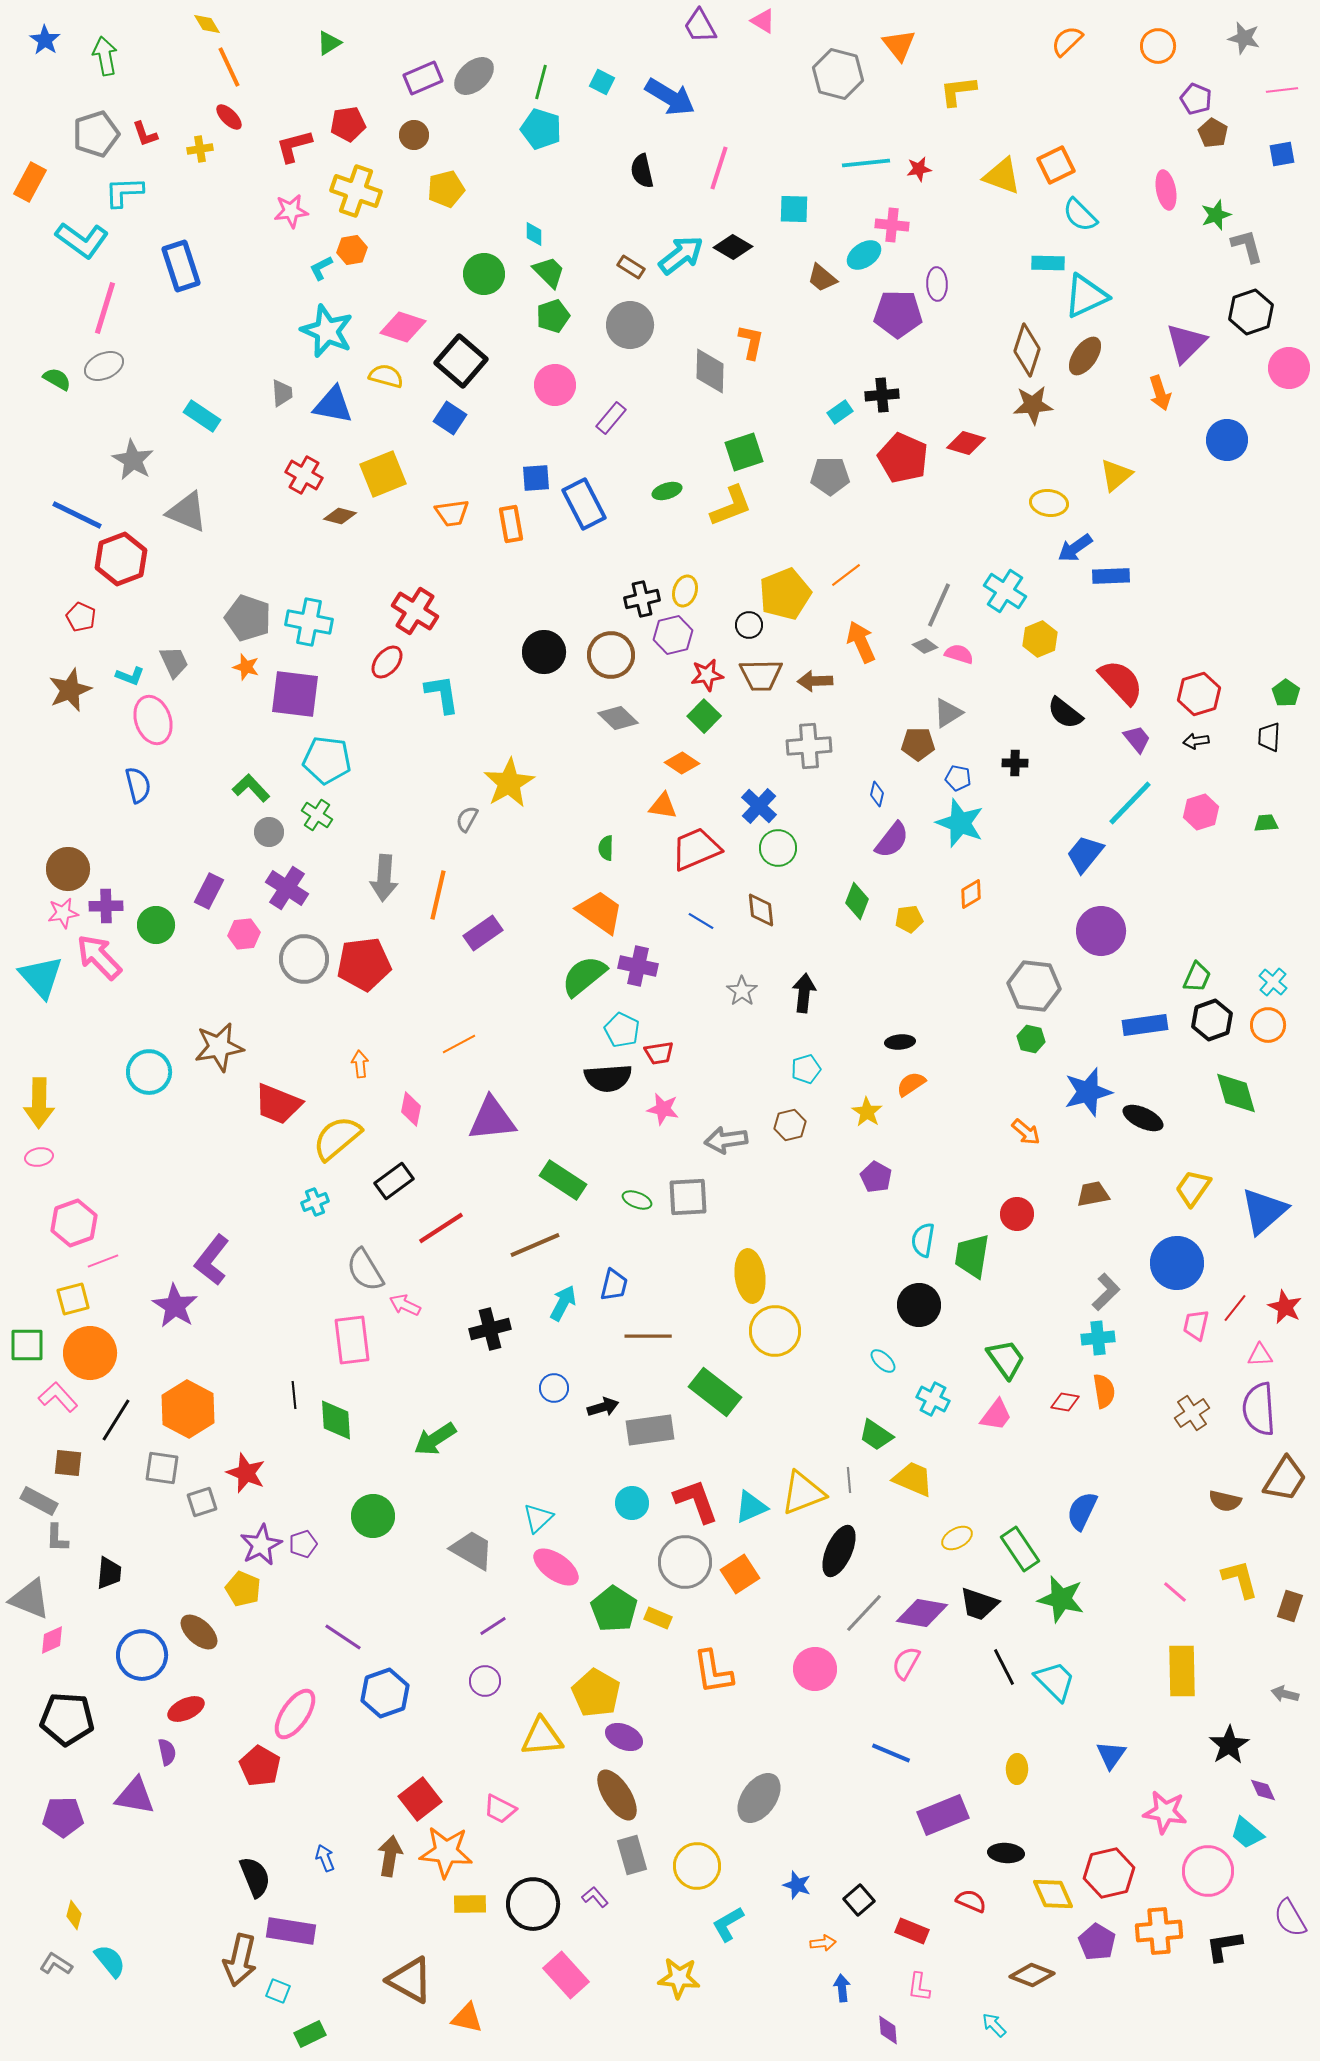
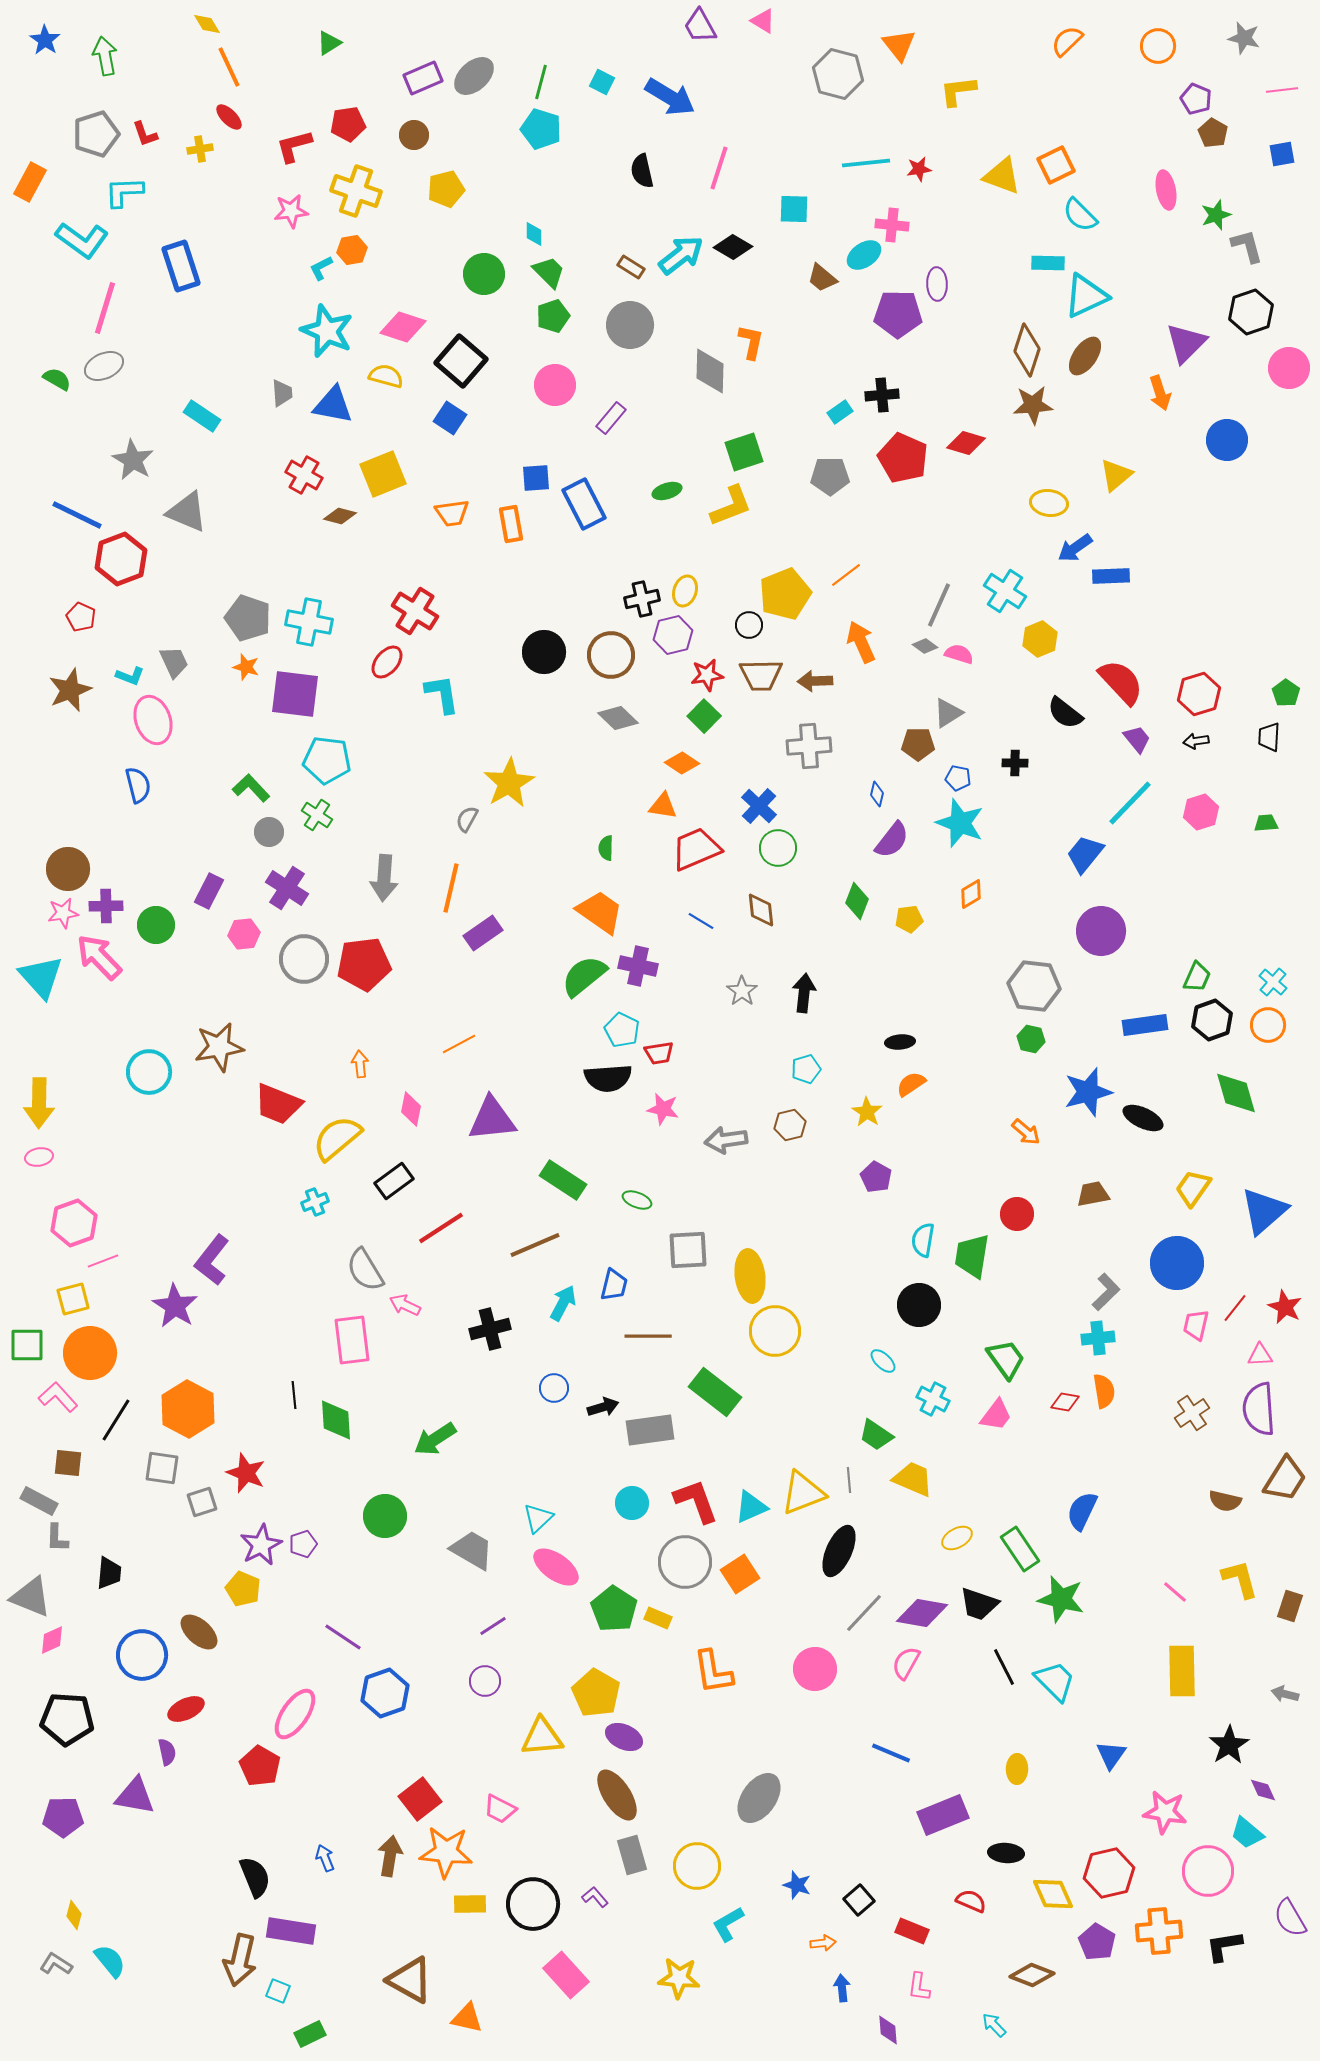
orange line at (438, 895): moved 13 px right, 7 px up
gray square at (688, 1197): moved 53 px down
green circle at (373, 1516): moved 12 px right
gray triangle at (30, 1599): moved 1 px right, 2 px up
